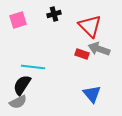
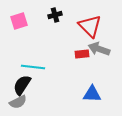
black cross: moved 1 px right, 1 px down
pink square: moved 1 px right, 1 px down
red rectangle: rotated 24 degrees counterclockwise
blue triangle: rotated 48 degrees counterclockwise
